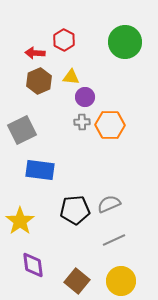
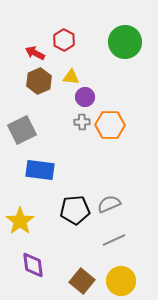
red arrow: rotated 24 degrees clockwise
brown square: moved 5 px right
